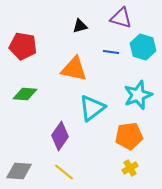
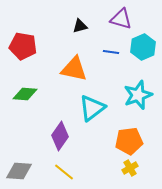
purple triangle: moved 1 px down
cyan hexagon: rotated 20 degrees clockwise
orange pentagon: moved 5 px down
